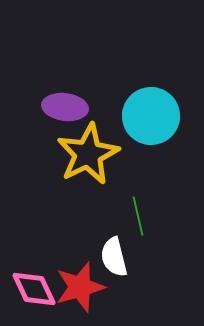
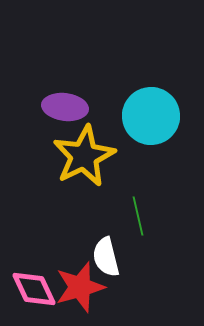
yellow star: moved 4 px left, 2 px down
white semicircle: moved 8 px left
